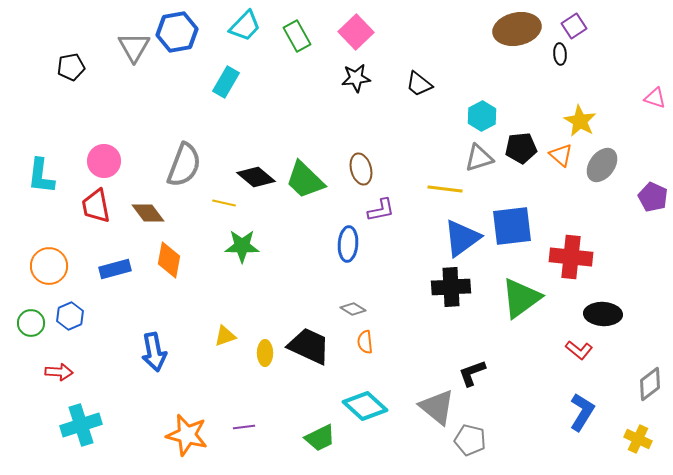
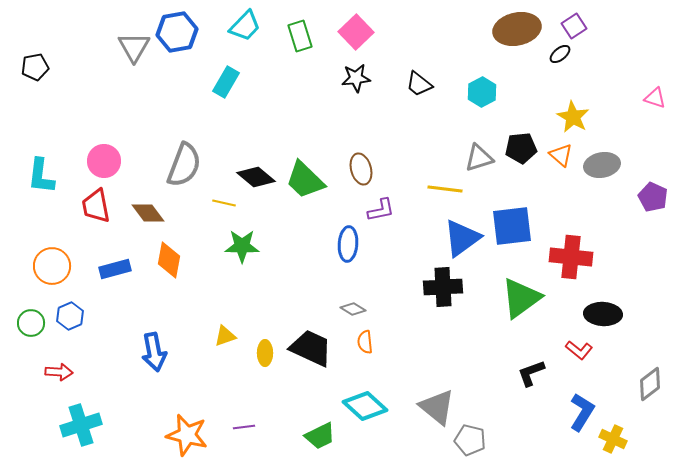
green rectangle at (297, 36): moved 3 px right; rotated 12 degrees clockwise
black ellipse at (560, 54): rotated 55 degrees clockwise
black pentagon at (71, 67): moved 36 px left
cyan hexagon at (482, 116): moved 24 px up
yellow star at (580, 121): moved 7 px left, 4 px up
gray ellipse at (602, 165): rotated 44 degrees clockwise
orange circle at (49, 266): moved 3 px right
black cross at (451, 287): moved 8 px left
black trapezoid at (309, 346): moved 2 px right, 2 px down
black L-shape at (472, 373): moved 59 px right
green trapezoid at (320, 438): moved 2 px up
yellow cross at (638, 439): moved 25 px left
